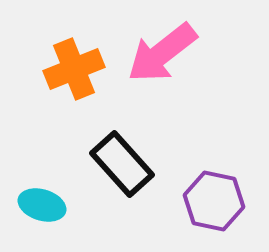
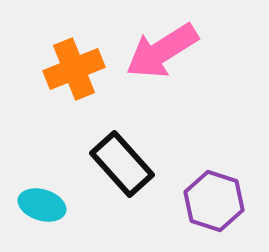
pink arrow: moved 2 px up; rotated 6 degrees clockwise
purple hexagon: rotated 6 degrees clockwise
